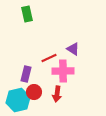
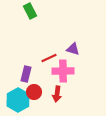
green rectangle: moved 3 px right, 3 px up; rotated 14 degrees counterclockwise
purple triangle: rotated 16 degrees counterclockwise
cyan hexagon: rotated 15 degrees counterclockwise
